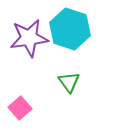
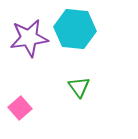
cyan hexagon: moved 5 px right; rotated 12 degrees counterclockwise
green triangle: moved 10 px right, 5 px down
